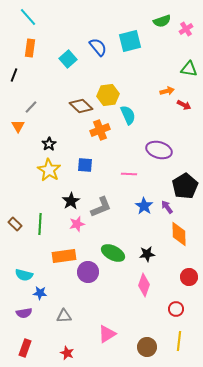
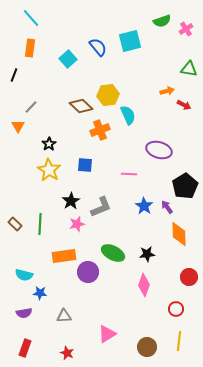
cyan line at (28, 17): moved 3 px right, 1 px down
